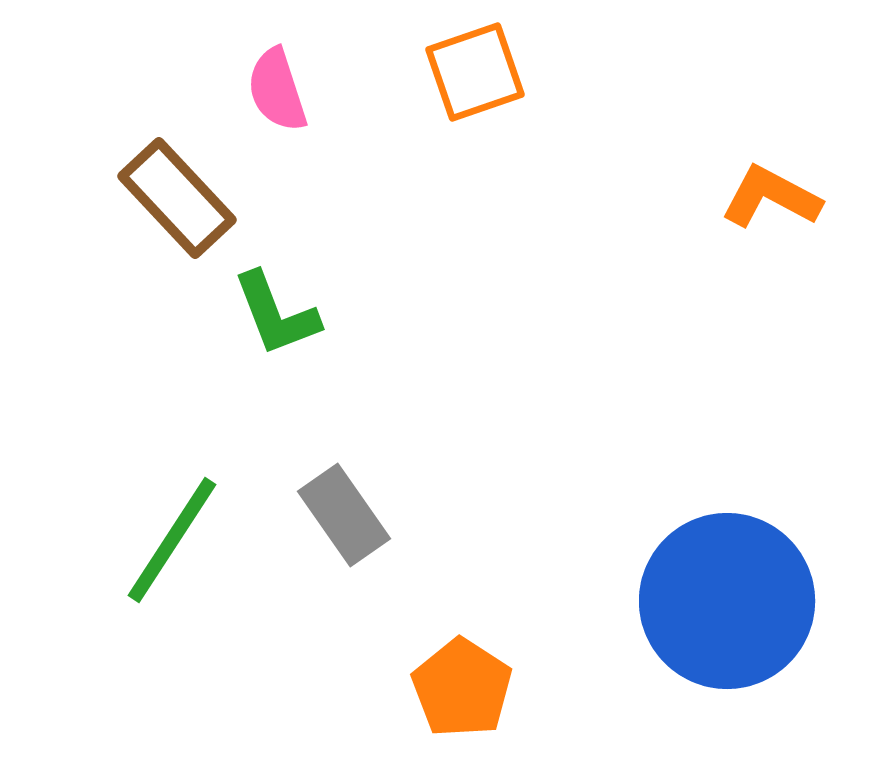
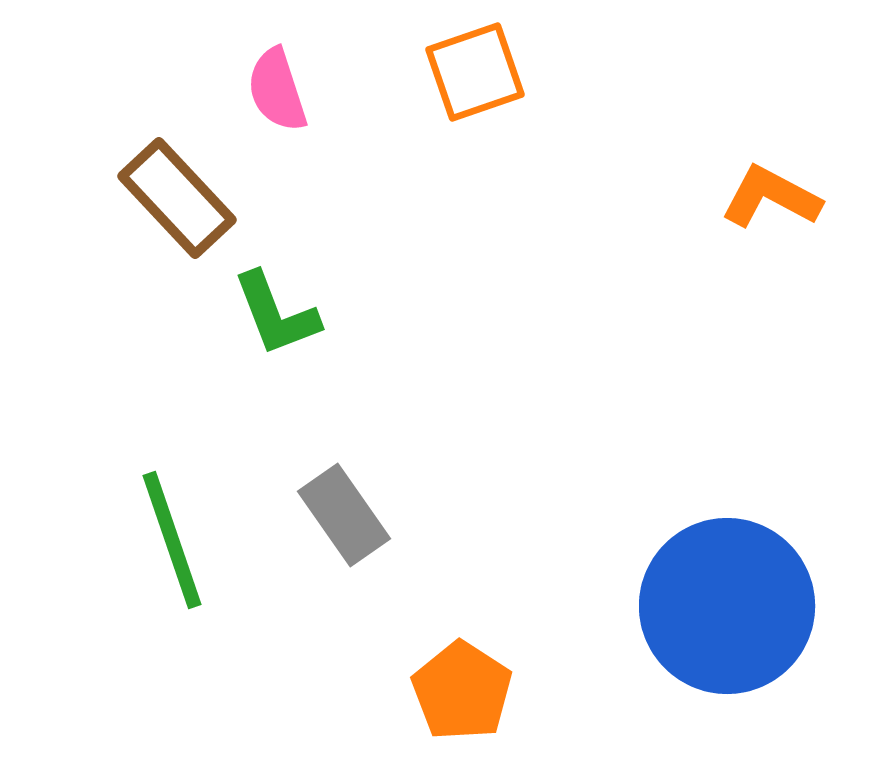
green line: rotated 52 degrees counterclockwise
blue circle: moved 5 px down
orange pentagon: moved 3 px down
